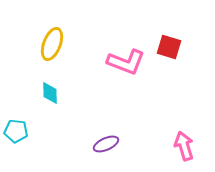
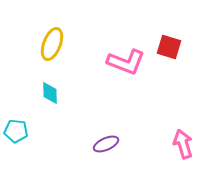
pink arrow: moved 1 px left, 2 px up
